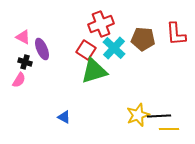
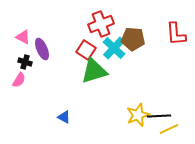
brown pentagon: moved 10 px left
yellow line: rotated 24 degrees counterclockwise
